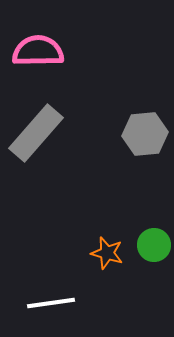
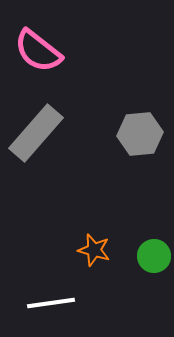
pink semicircle: rotated 141 degrees counterclockwise
gray hexagon: moved 5 px left
green circle: moved 11 px down
orange star: moved 13 px left, 3 px up
